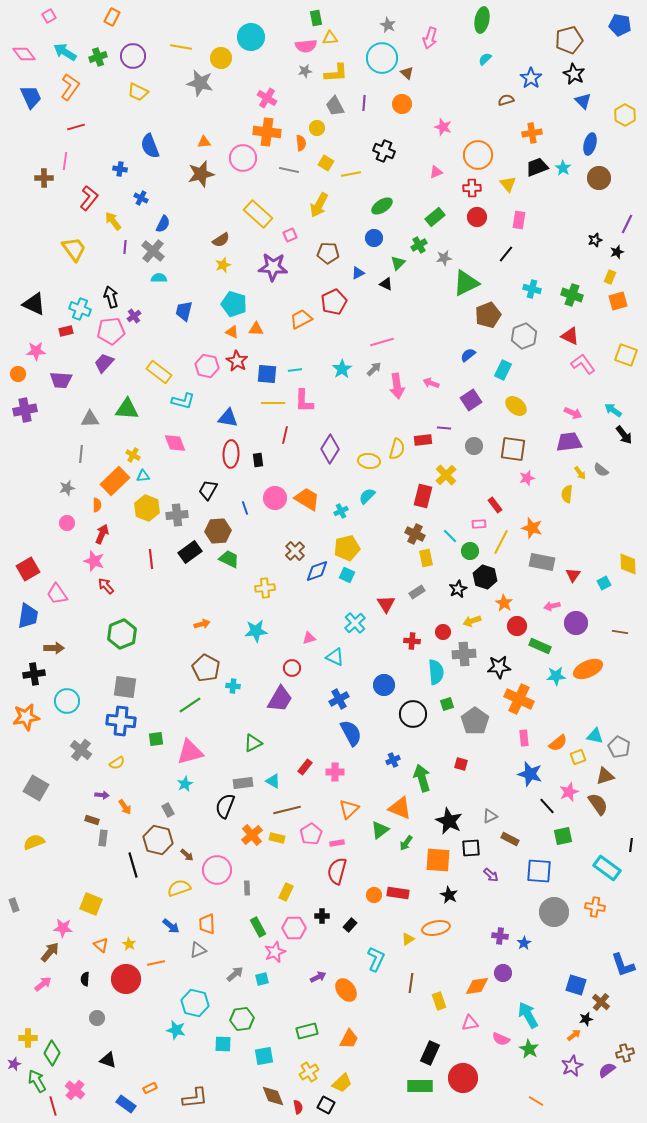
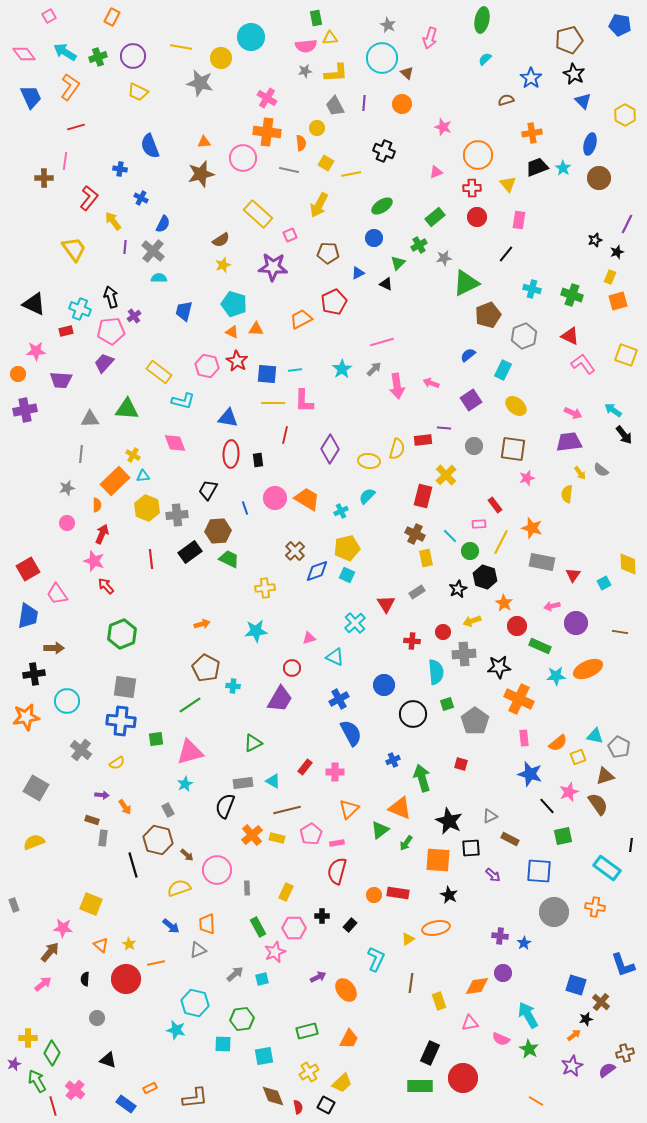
purple arrow at (491, 875): moved 2 px right
